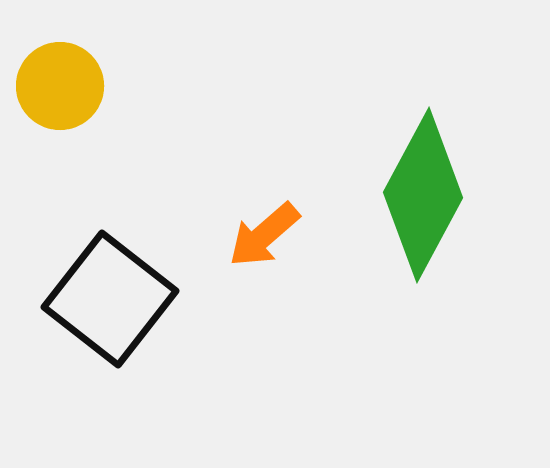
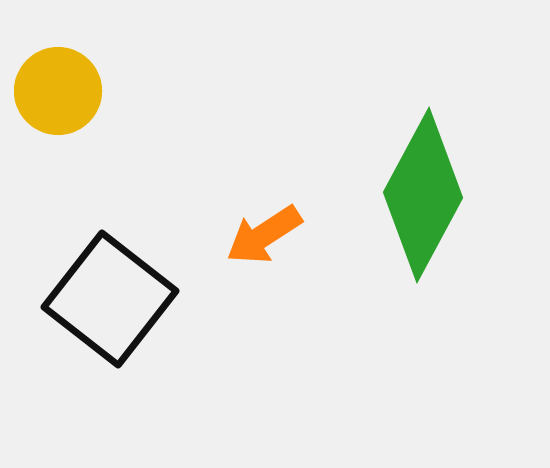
yellow circle: moved 2 px left, 5 px down
orange arrow: rotated 8 degrees clockwise
